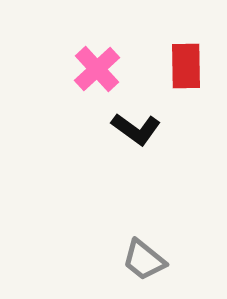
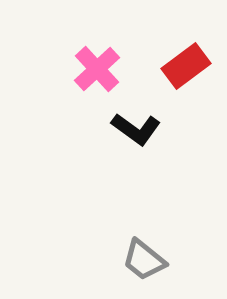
red rectangle: rotated 54 degrees clockwise
